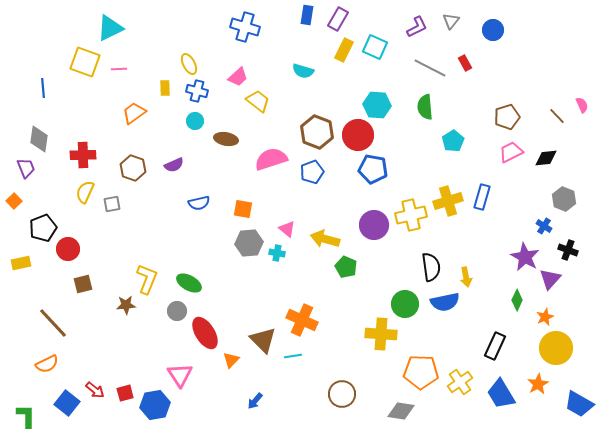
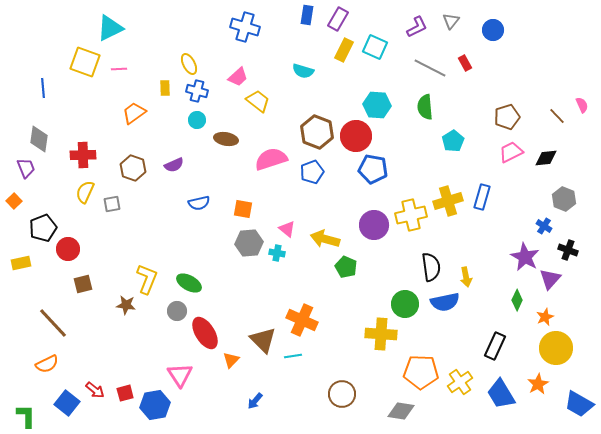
cyan circle at (195, 121): moved 2 px right, 1 px up
red circle at (358, 135): moved 2 px left, 1 px down
brown star at (126, 305): rotated 12 degrees clockwise
